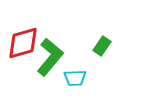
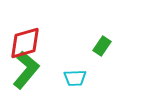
red diamond: moved 2 px right
green L-shape: moved 24 px left, 13 px down
